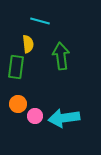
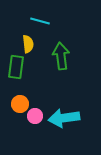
orange circle: moved 2 px right
